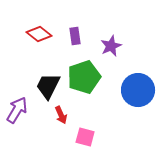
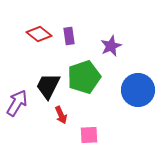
purple rectangle: moved 6 px left
purple arrow: moved 7 px up
pink square: moved 4 px right, 2 px up; rotated 18 degrees counterclockwise
